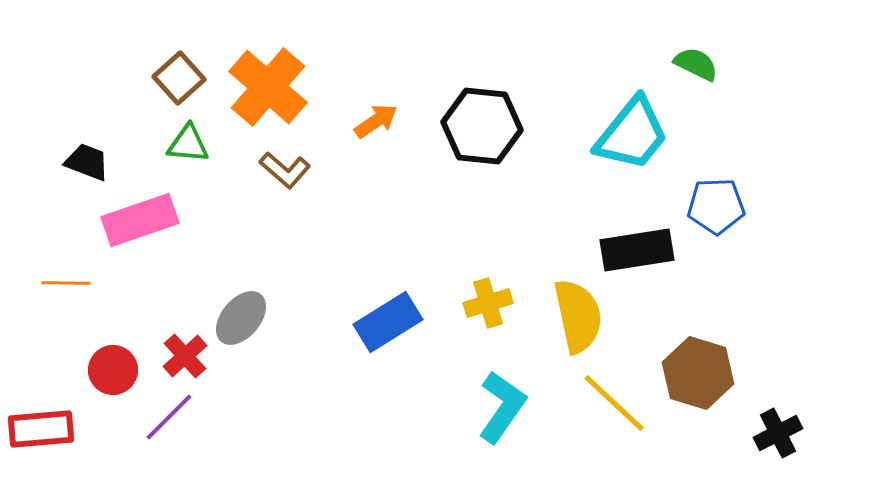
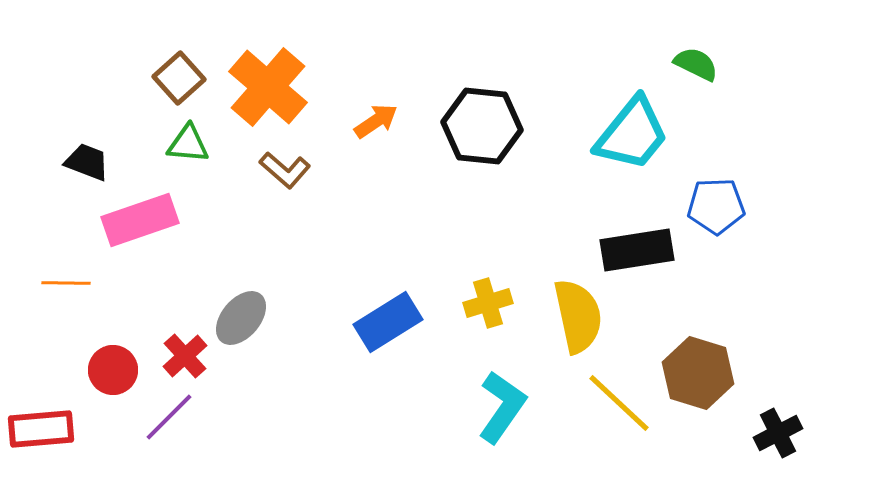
yellow line: moved 5 px right
